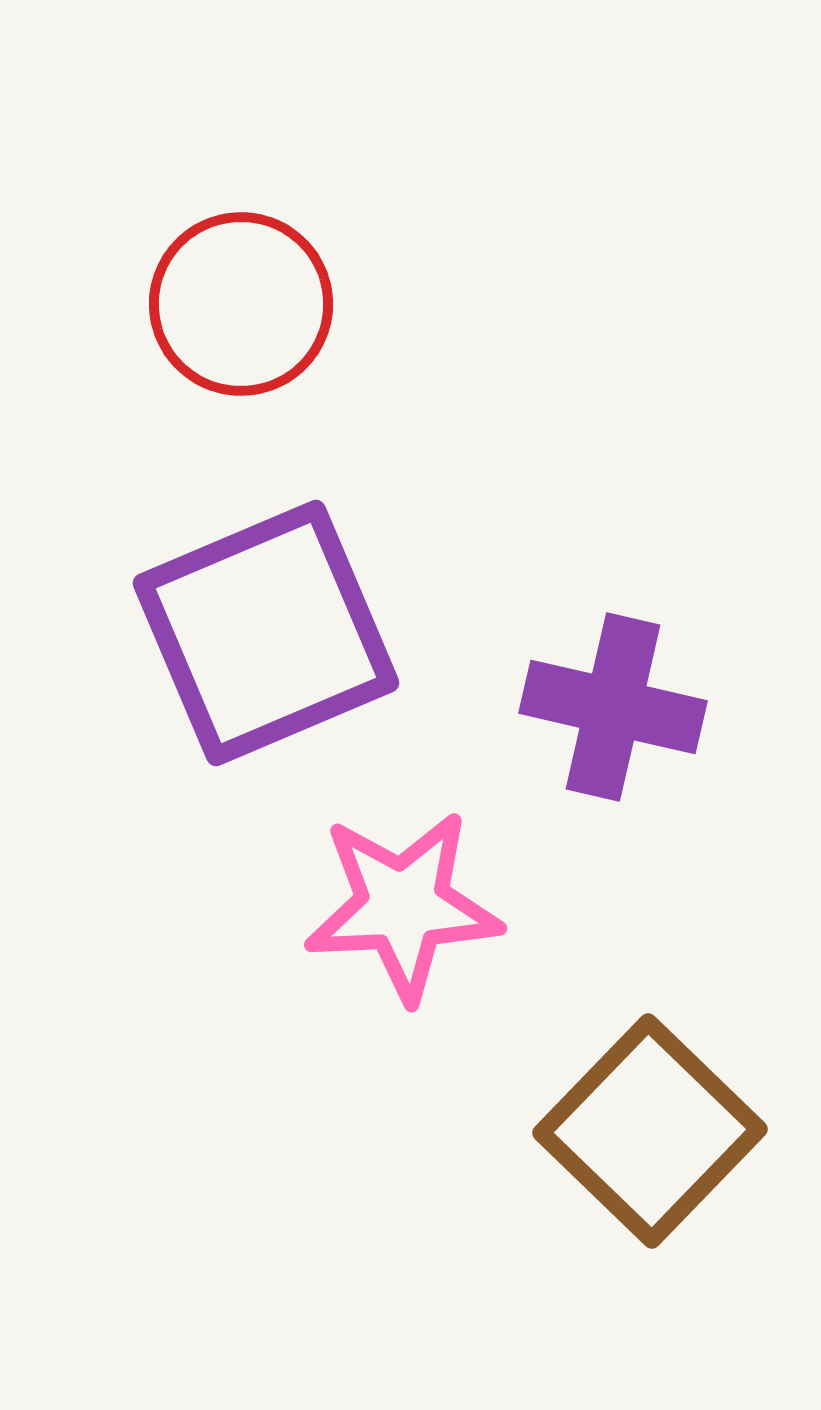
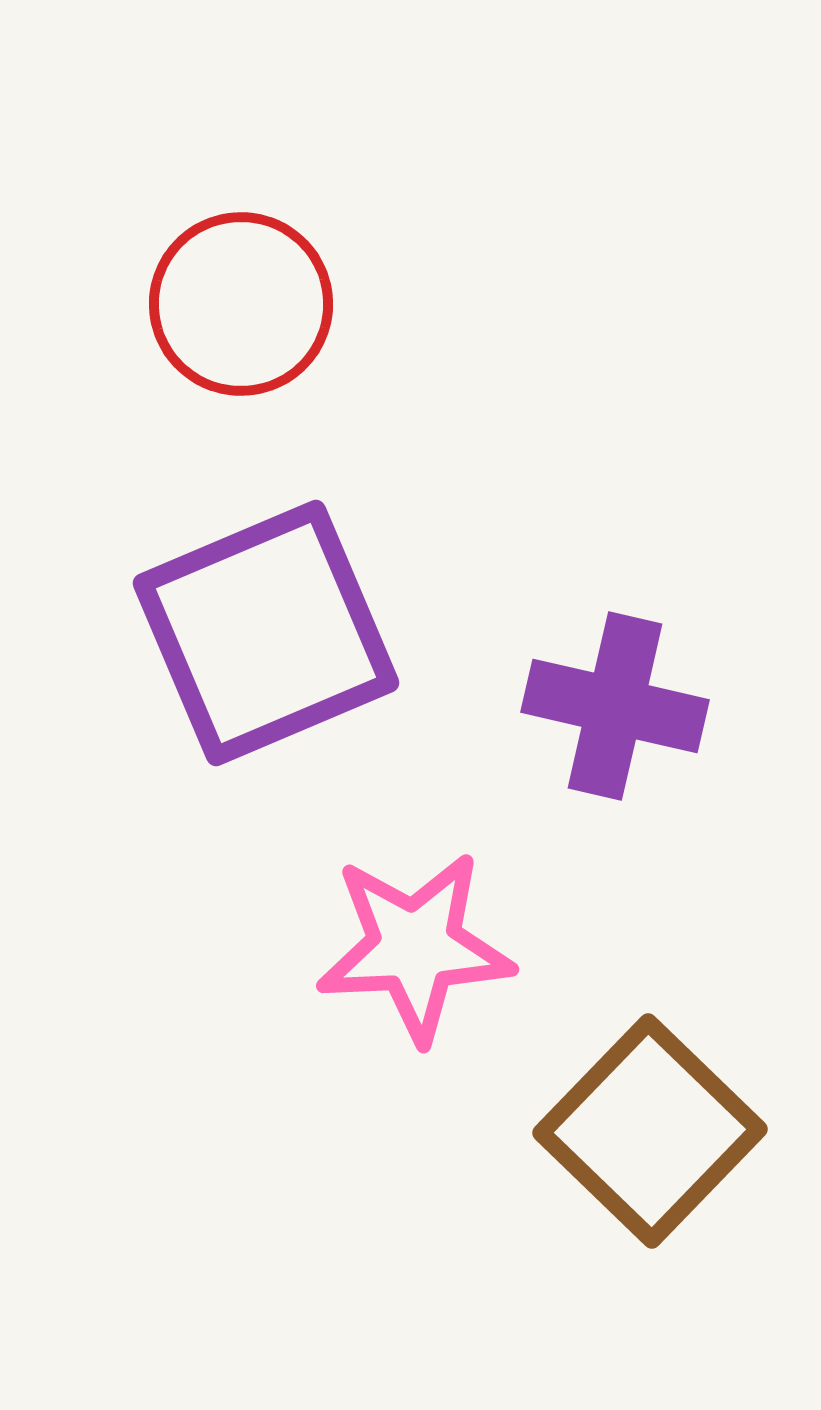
purple cross: moved 2 px right, 1 px up
pink star: moved 12 px right, 41 px down
